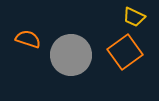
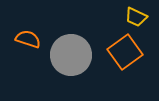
yellow trapezoid: moved 2 px right
